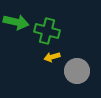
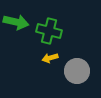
green cross: moved 2 px right
yellow arrow: moved 2 px left, 1 px down
